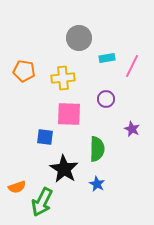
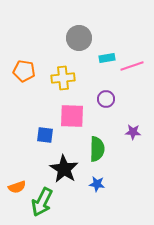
pink line: rotated 45 degrees clockwise
pink square: moved 3 px right, 2 px down
purple star: moved 1 px right, 3 px down; rotated 21 degrees counterclockwise
blue square: moved 2 px up
blue star: rotated 21 degrees counterclockwise
